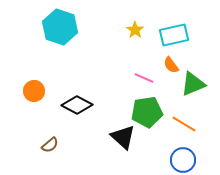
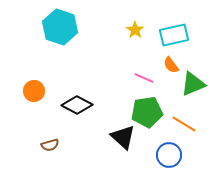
brown semicircle: rotated 24 degrees clockwise
blue circle: moved 14 px left, 5 px up
